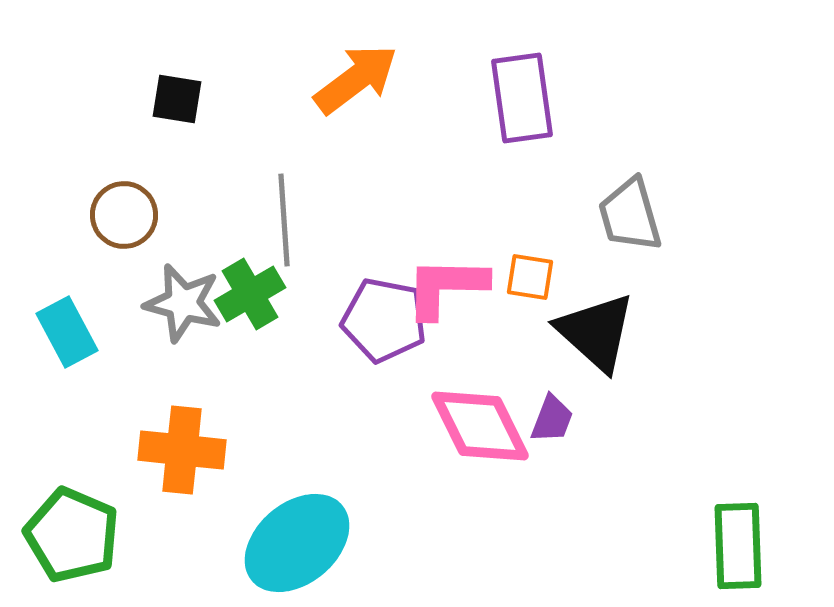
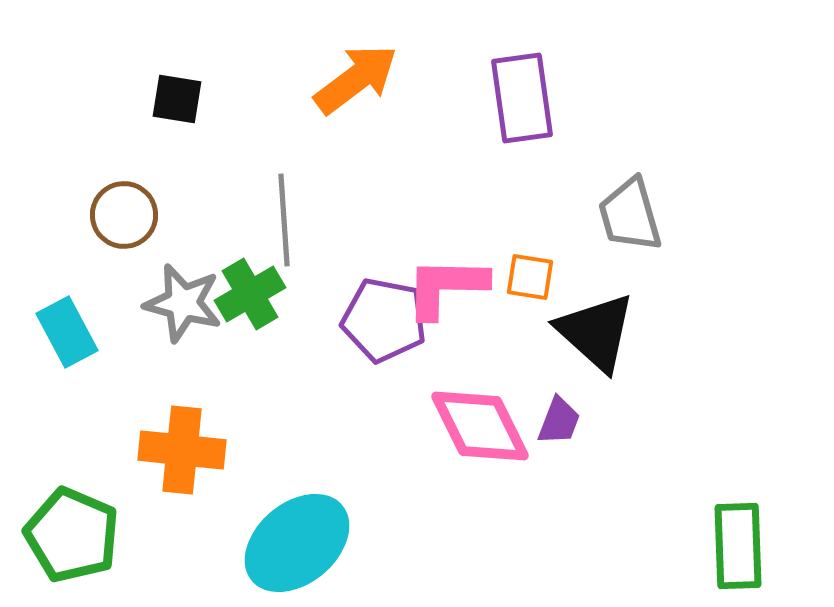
purple trapezoid: moved 7 px right, 2 px down
